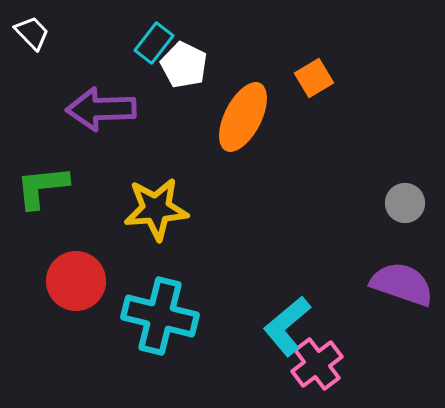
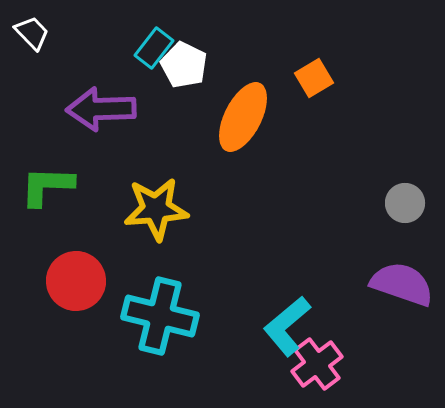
cyan rectangle: moved 5 px down
green L-shape: moved 5 px right, 1 px up; rotated 8 degrees clockwise
